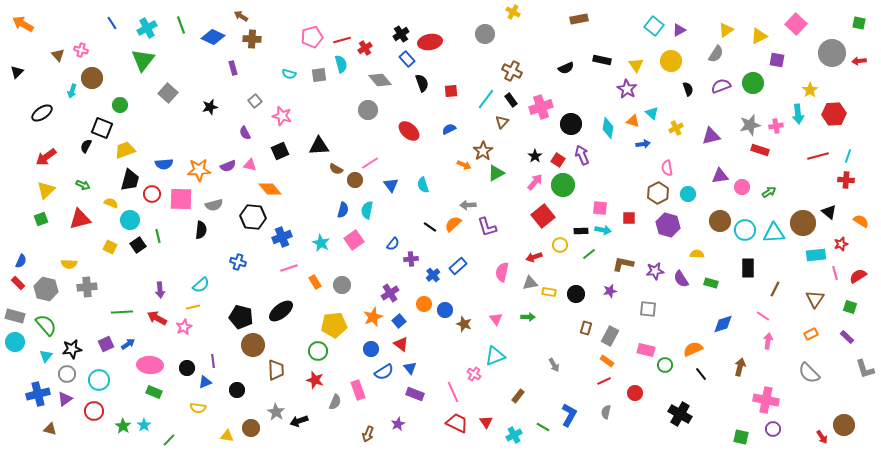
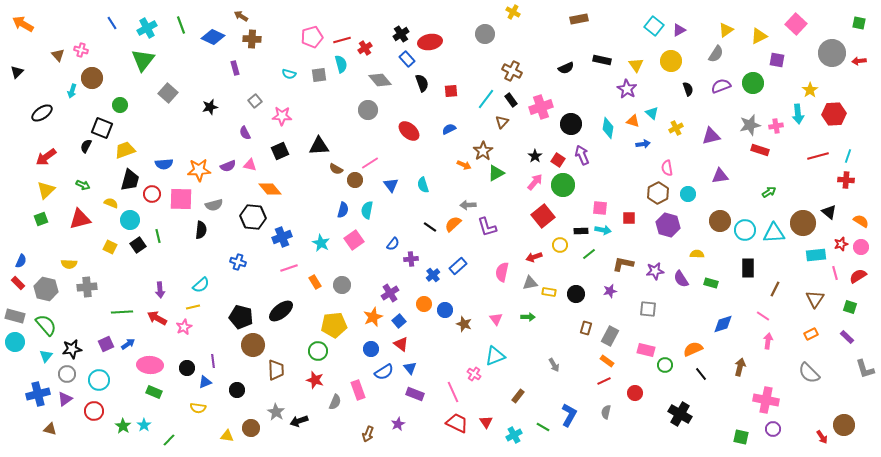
purple rectangle at (233, 68): moved 2 px right
pink star at (282, 116): rotated 12 degrees counterclockwise
pink circle at (742, 187): moved 119 px right, 60 px down
